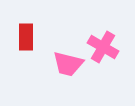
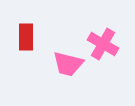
pink cross: moved 3 px up
